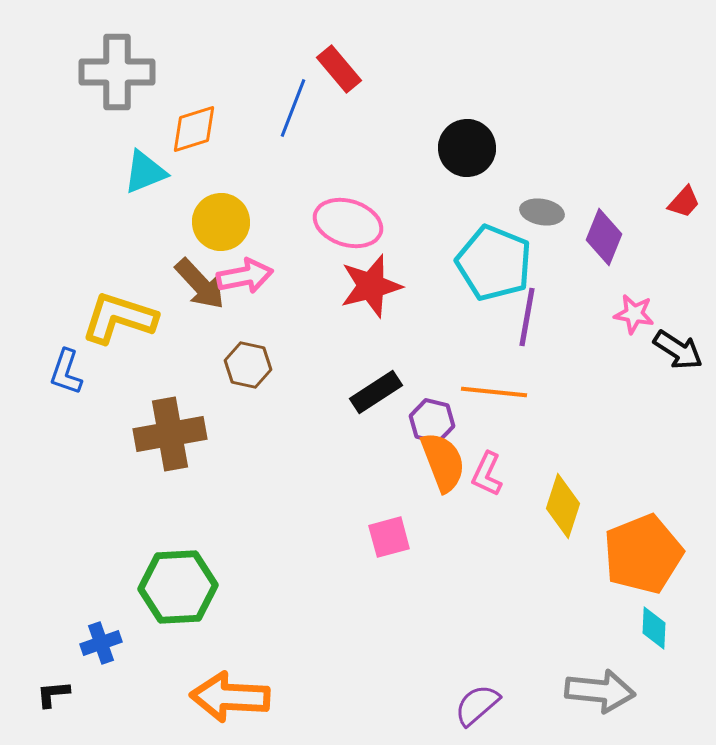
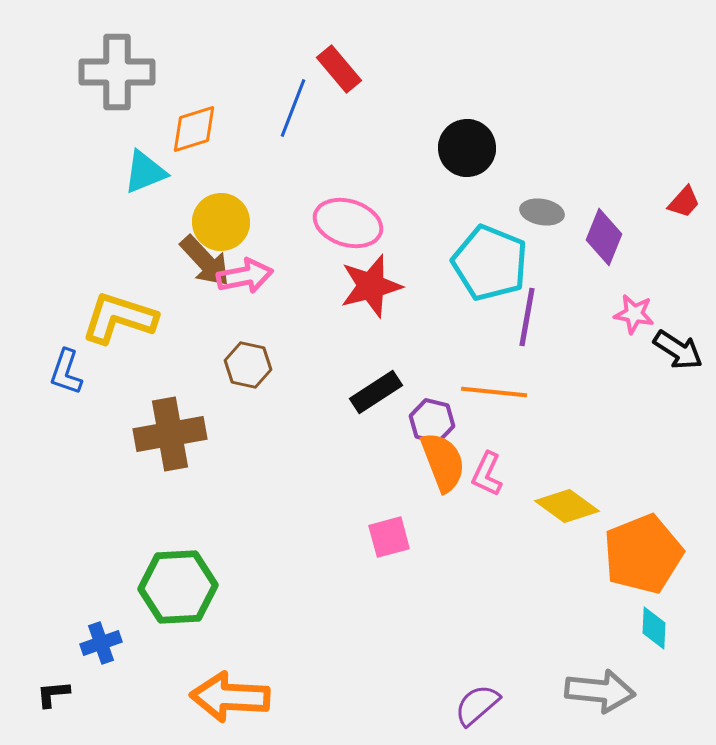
cyan pentagon: moved 4 px left
brown arrow: moved 5 px right, 23 px up
yellow diamond: moved 4 px right; rotated 72 degrees counterclockwise
